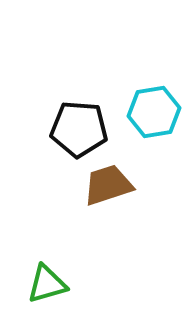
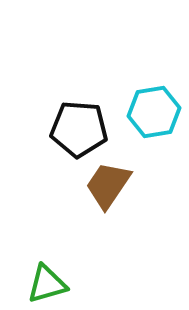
brown trapezoid: rotated 38 degrees counterclockwise
